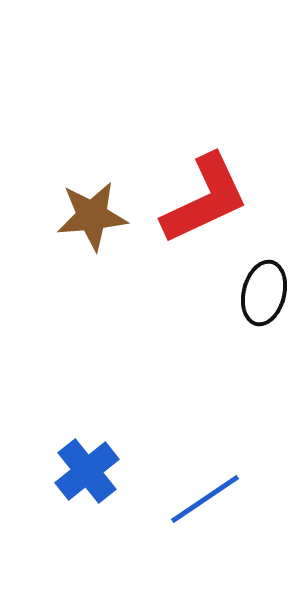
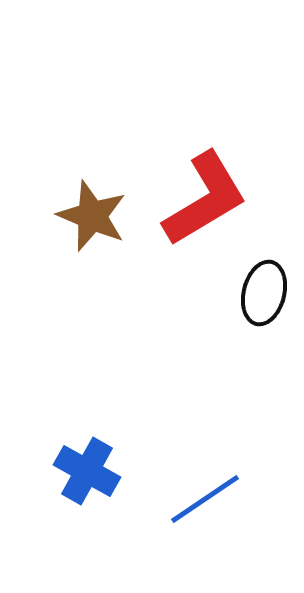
red L-shape: rotated 6 degrees counterclockwise
brown star: rotated 28 degrees clockwise
blue cross: rotated 22 degrees counterclockwise
